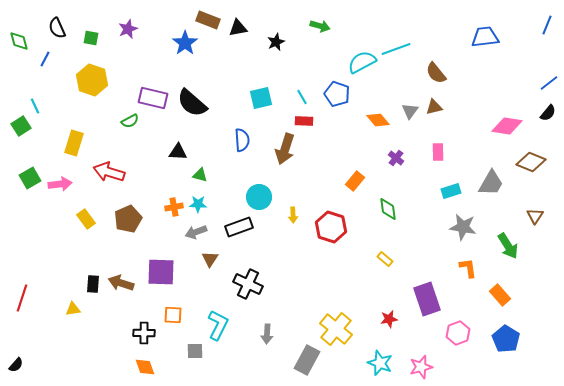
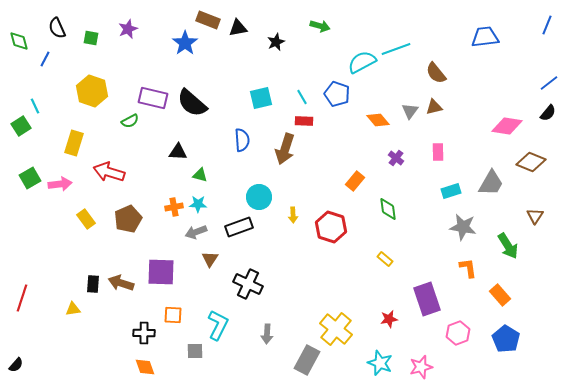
yellow hexagon at (92, 80): moved 11 px down
